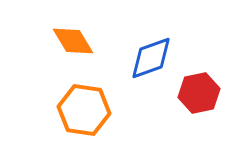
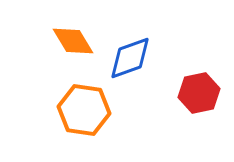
blue diamond: moved 21 px left
